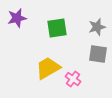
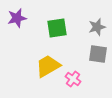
yellow trapezoid: moved 2 px up
